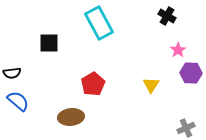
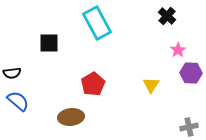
black cross: rotated 12 degrees clockwise
cyan rectangle: moved 2 px left
gray cross: moved 3 px right, 1 px up; rotated 12 degrees clockwise
